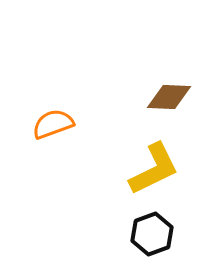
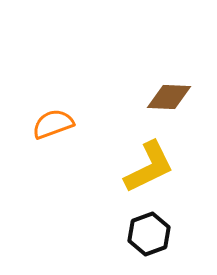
yellow L-shape: moved 5 px left, 2 px up
black hexagon: moved 3 px left
